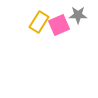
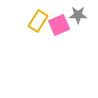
yellow rectangle: moved 1 px left, 1 px up
